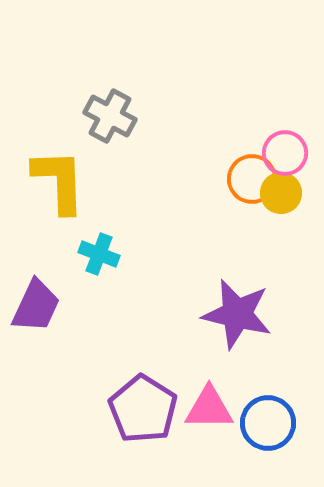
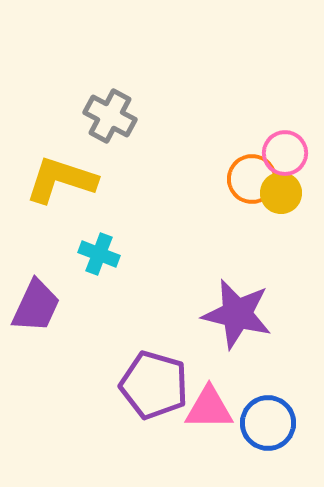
yellow L-shape: moved 2 px right, 1 px up; rotated 70 degrees counterclockwise
purple pentagon: moved 11 px right, 24 px up; rotated 16 degrees counterclockwise
